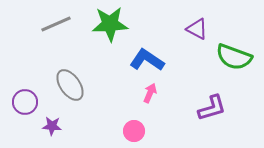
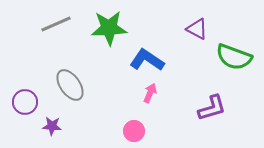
green star: moved 1 px left, 4 px down
